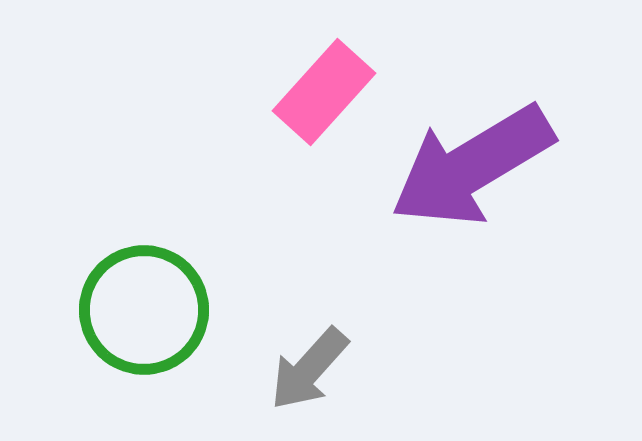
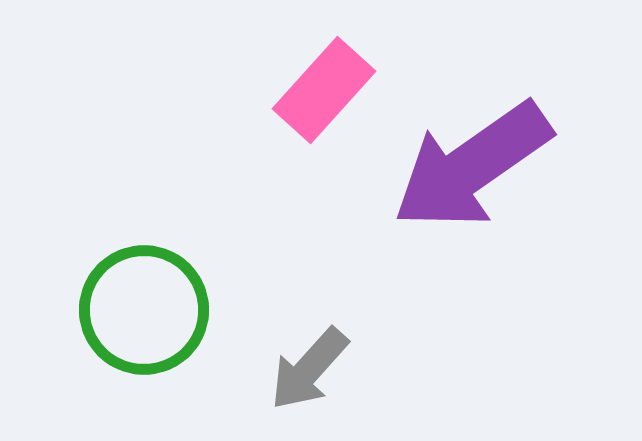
pink rectangle: moved 2 px up
purple arrow: rotated 4 degrees counterclockwise
